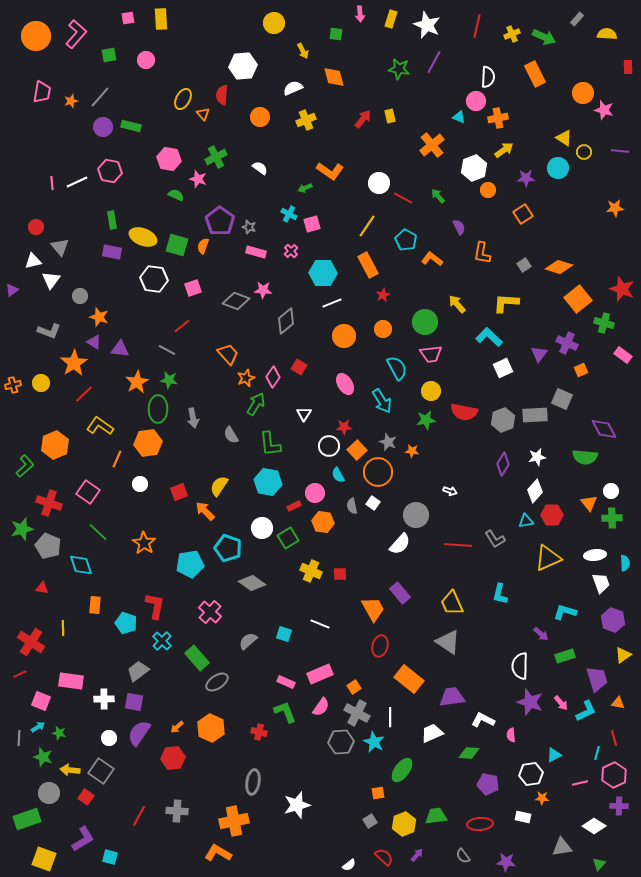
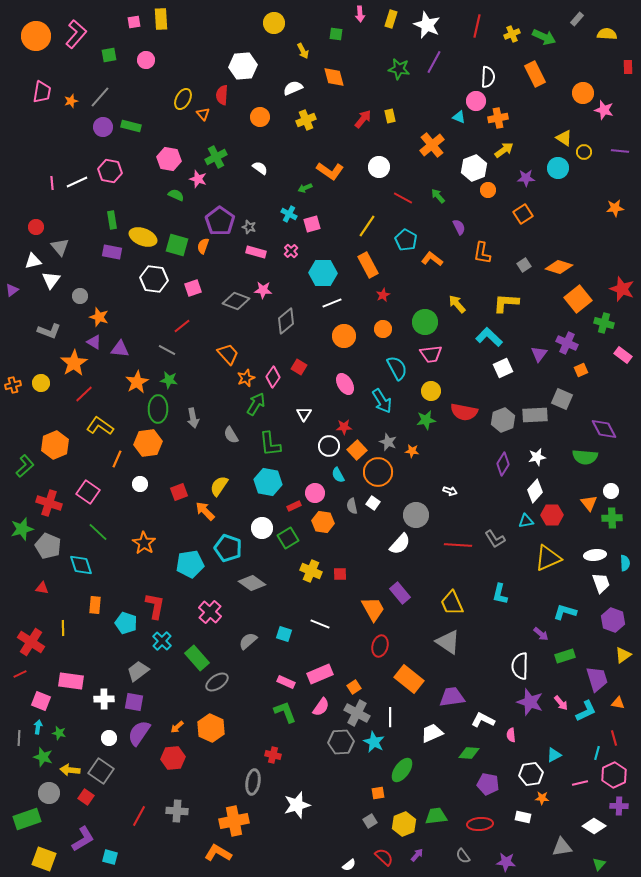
pink square at (128, 18): moved 6 px right, 4 px down
white circle at (379, 183): moved 16 px up
cyan arrow at (38, 727): rotated 48 degrees counterclockwise
red cross at (259, 732): moved 14 px right, 23 px down
